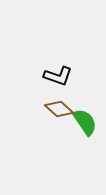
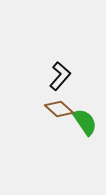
black L-shape: moved 2 px right; rotated 68 degrees counterclockwise
